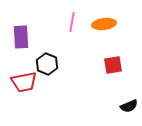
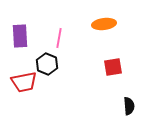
pink line: moved 13 px left, 16 px down
purple rectangle: moved 1 px left, 1 px up
red square: moved 2 px down
black semicircle: rotated 72 degrees counterclockwise
